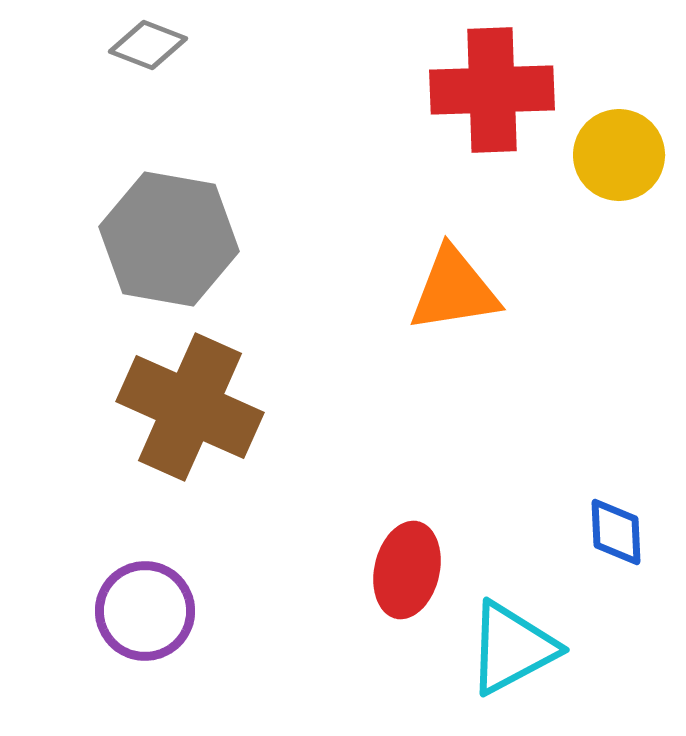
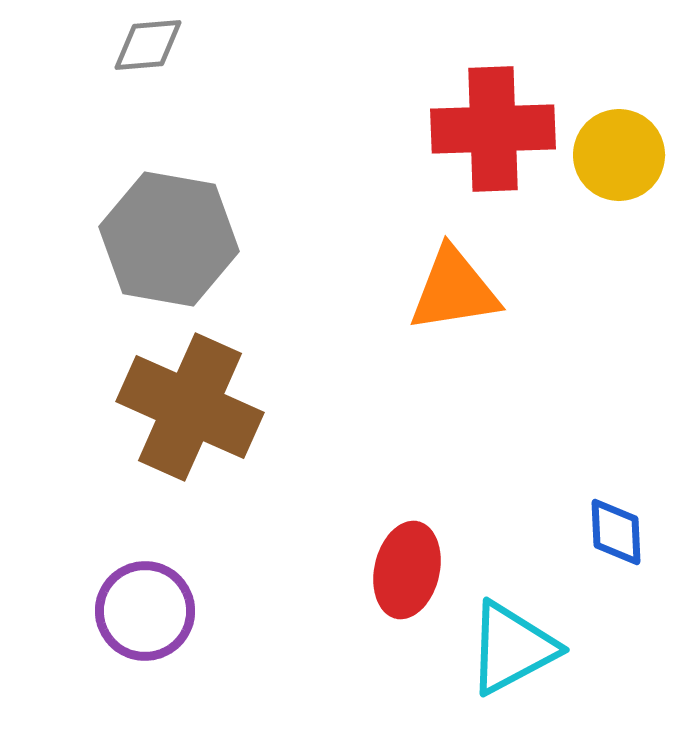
gray diamond: rotated 26 degrees counterclockwise
red cross: moved 1 px right, 39 px down
